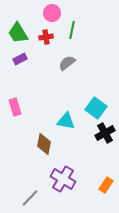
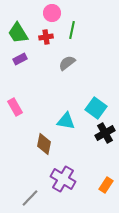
pink rectangle: rotated 12 degrees counterclockwise
